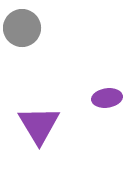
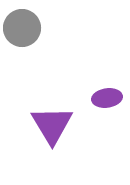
purple triangle: moved 13 px right
